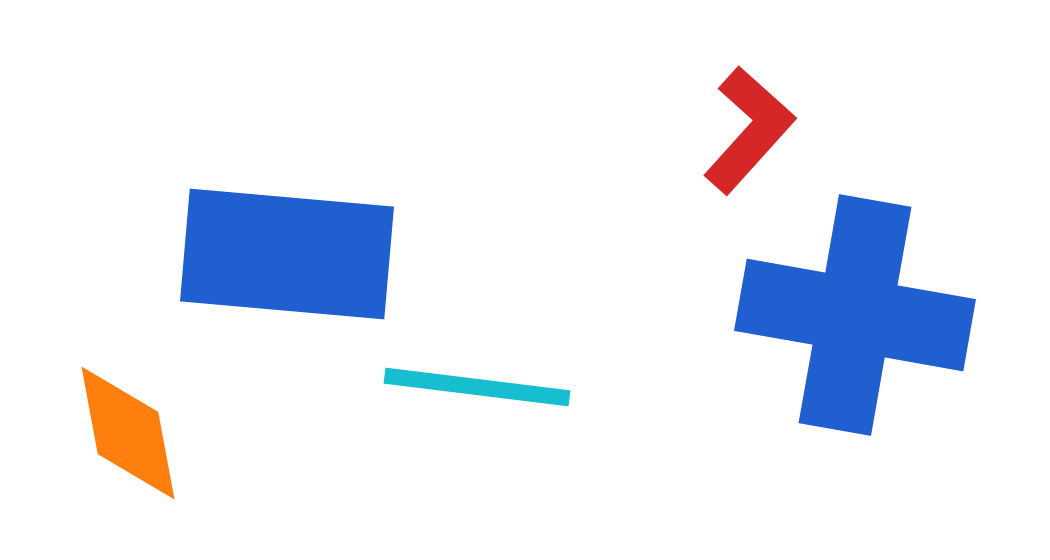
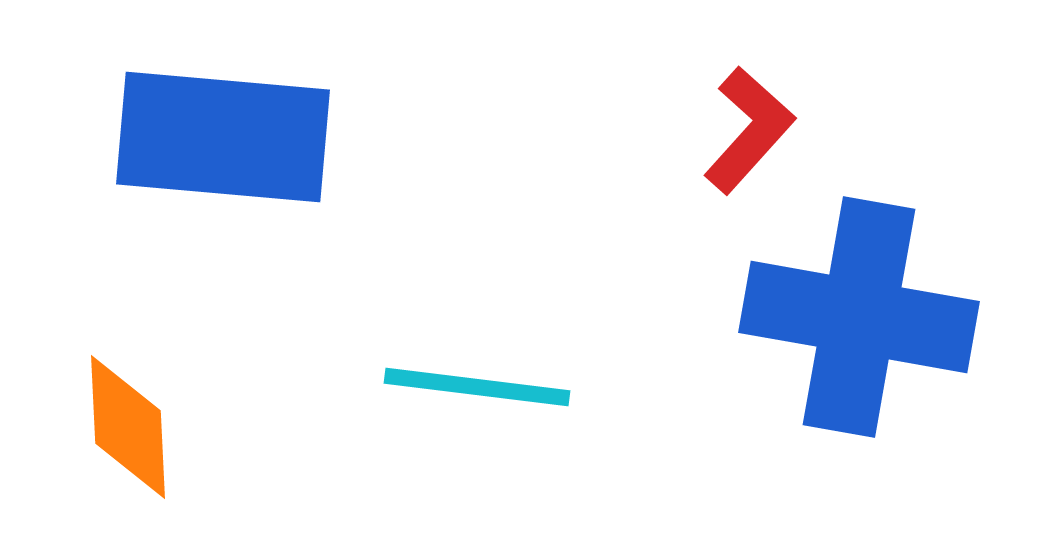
blue rectangle: moved 64 px left, 117 px up
blue cross: moved 4 px right, 2 px down
orange diamond: moved 6 px up; rotated 8 degrees clockwise
